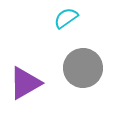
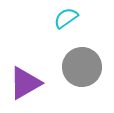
gray circle: moved 1 px left, 1 px up
